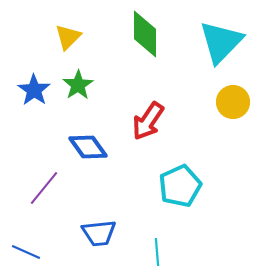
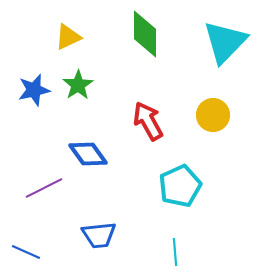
yellow triangle: rotated 20 degrees clockwise
cyan triangle: moved 4 px right
blue star: rotated 24 degrees clockwise
yellow circle: moved 20 px left, 13 px down
red arrow: rotated 117 degrees clockwise
blue diamond: moved 7 px down
purple line: rotated 24 degrees clockwise
blue trapezoid: moved 2 px down
cyan line: moved 18 px right
